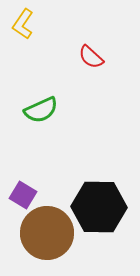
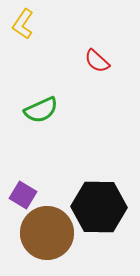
red semicircle: moved 6 px right, 4 px down
